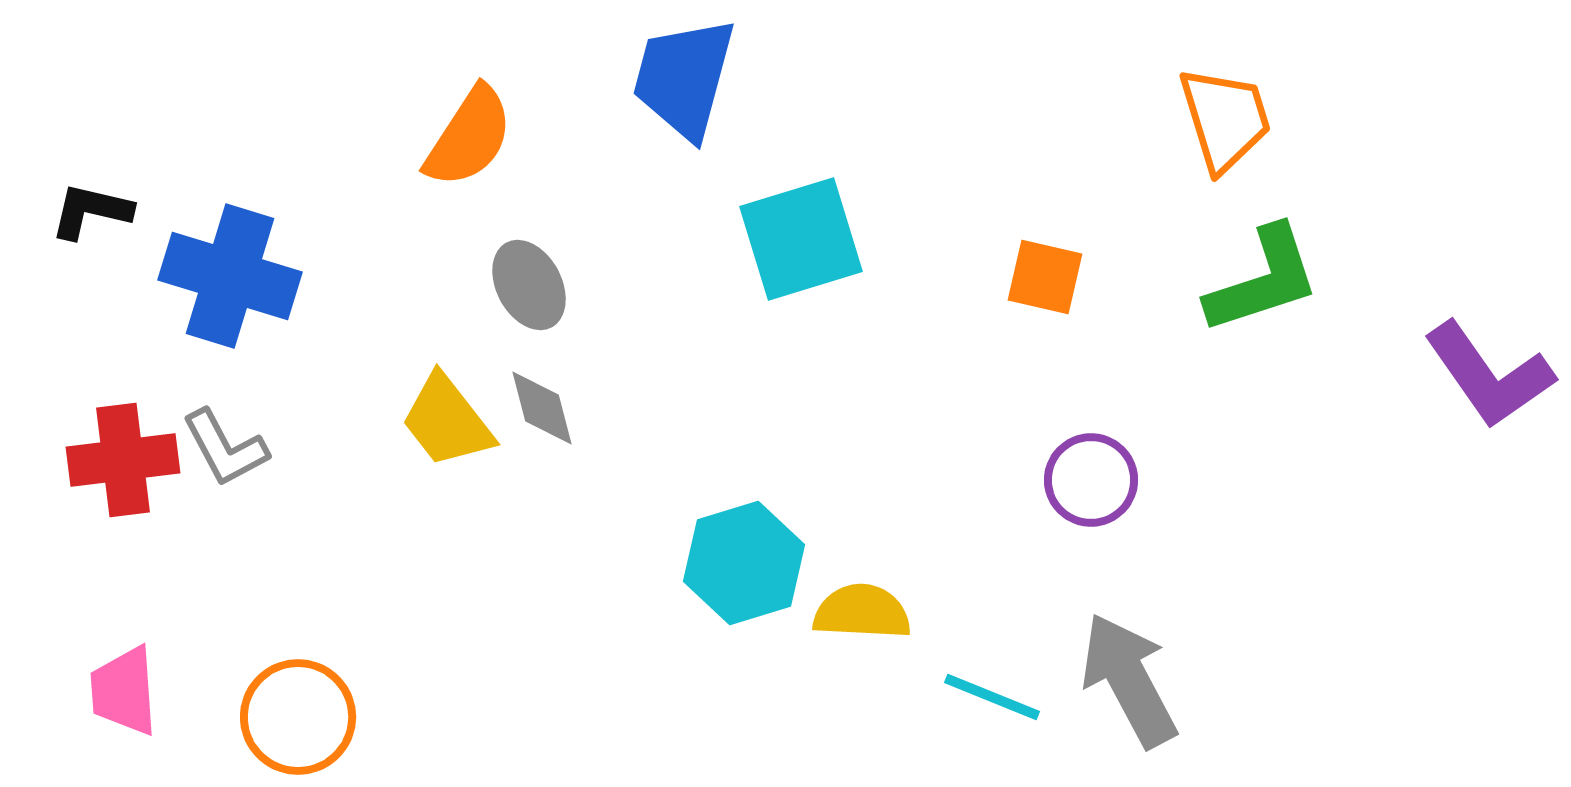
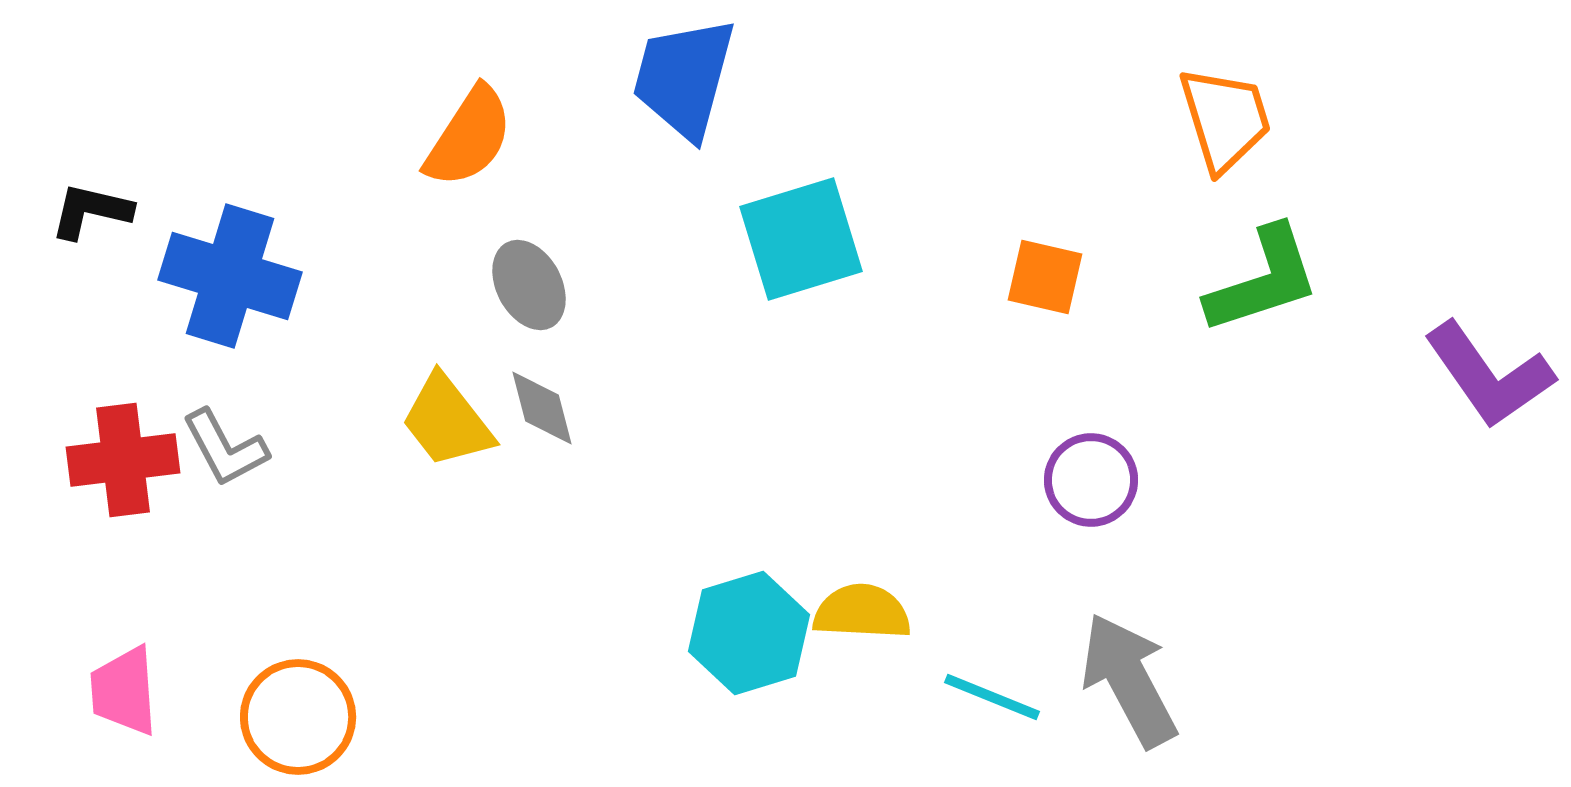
cyan hexagon: moved 5 px right, 70 px down
